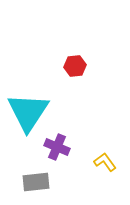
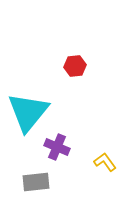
cyan triangle: rotated 6 degrees clockwise
